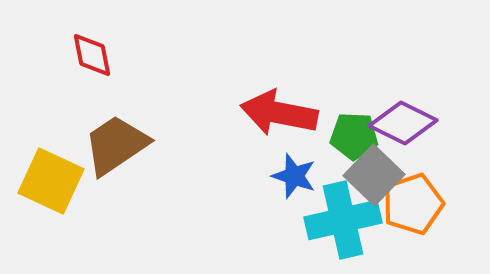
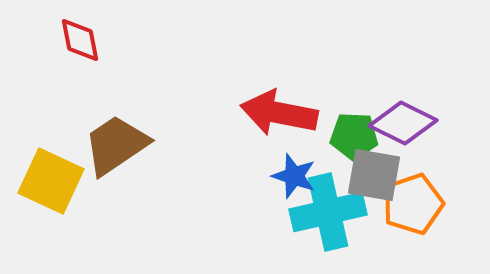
red diamond: moved 12 px left, 15 px up
gray square: rotated 34 degrees counterclockwise
cyan cross: moved 15 px left, 8 px up
